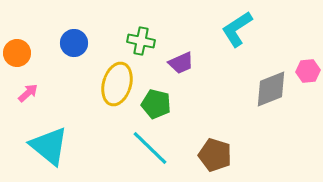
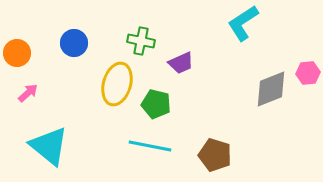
cyan L-shape: moved 6 px right, 6 px up
pink hexagon: moved 2 px down
cyan line: moved 2 px up; rotated 33 degrees counterclockwise
